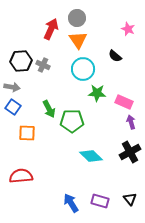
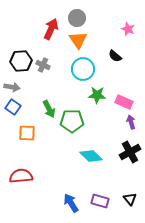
green star: moved 2 px down
